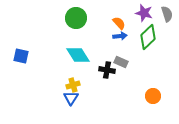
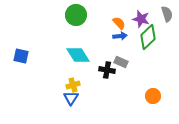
purple star: moved 3 px left, 6 px down
green circle: moved 3 px up
